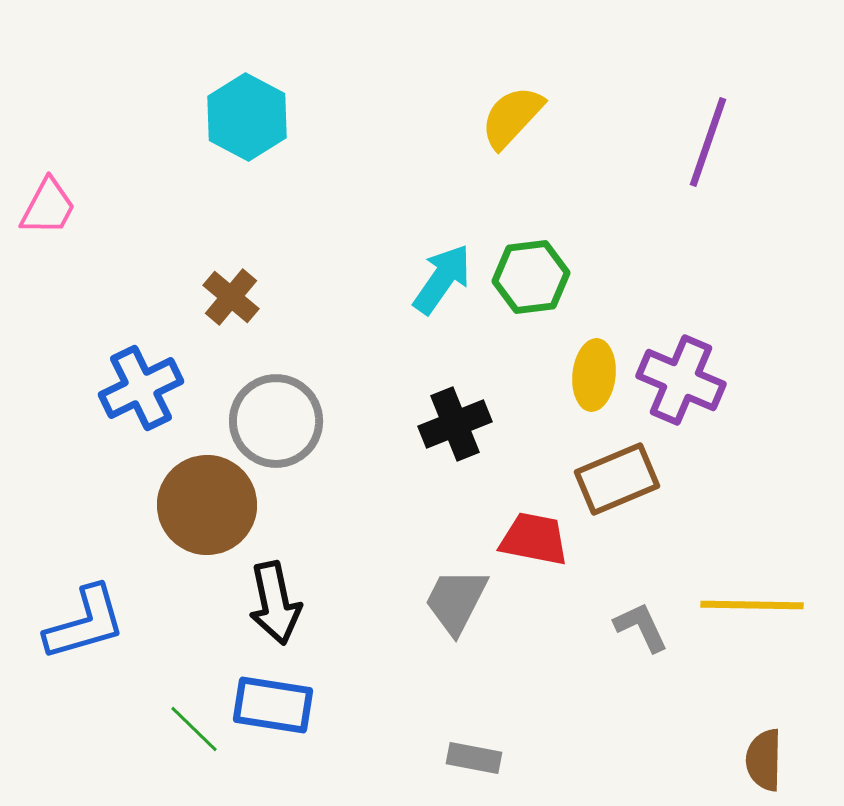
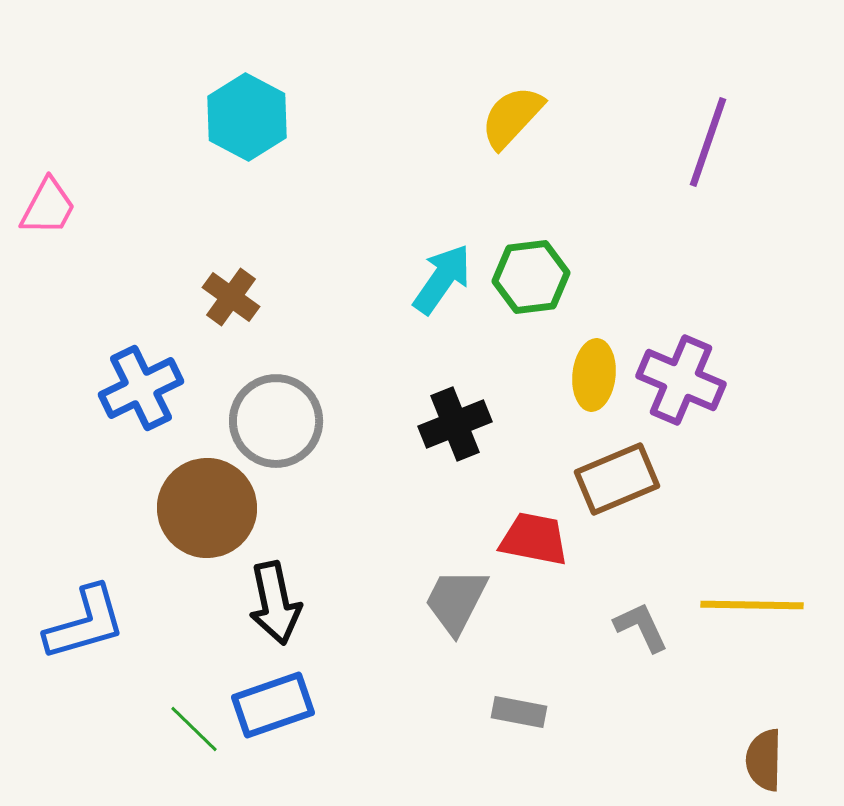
brown cross: rotated 4 degrees counterclockwise
brown circle: moved 3 px down
blue rectangle: rotated 28 degrees counterclockwise
gray rectangle: moved 45 px right, 46 px up
